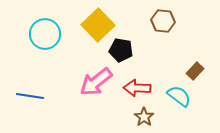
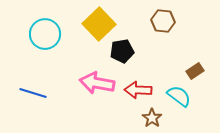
yellow square: moved 1 px right, 1 px up
black pentagon: moved 1 px right, 1 px down; rotated 20 degrees counterclockwise
brown rectangle: rotated 12 degrees clockwise
pink arrow: moved 1 px right, 1 px down; rotated 48 degrees clockwise
red arrow: moved 1 px right, 2 px down
blue line: moved 3 px right, 3 px up; rotated 8 degrees clockwise
brown star: moved 8 px right, 1 px down
